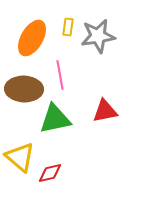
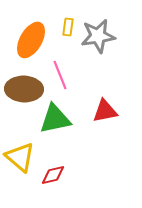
orange ellipse: moved 1 px left, 2 px down
pink line: rotated 12 degrees counterclockwise
red diamond: moved 3 px right, 2 px down
